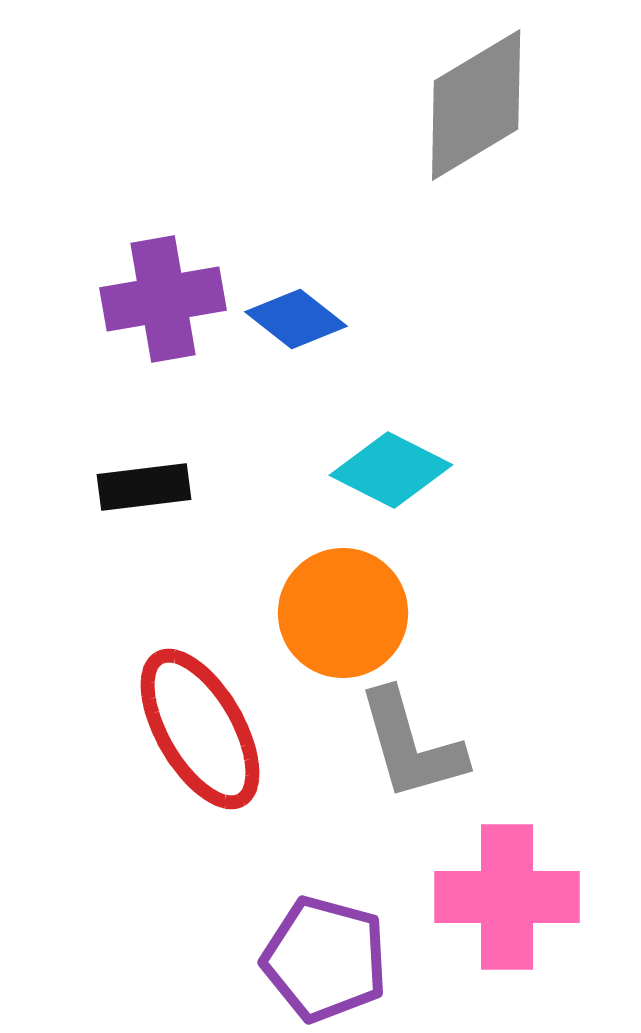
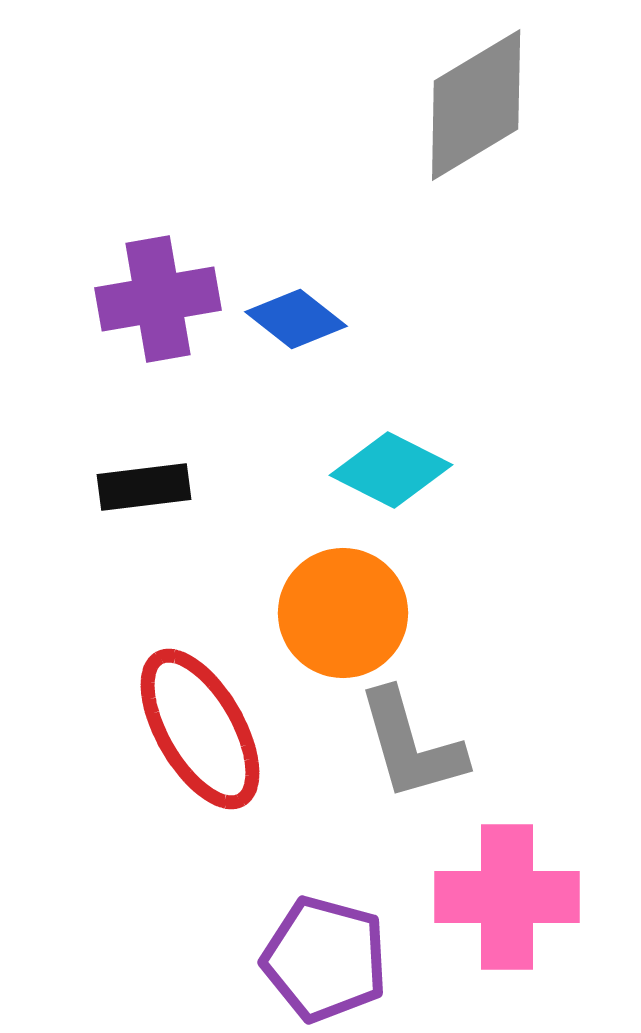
purple cross: moved 5 px left
